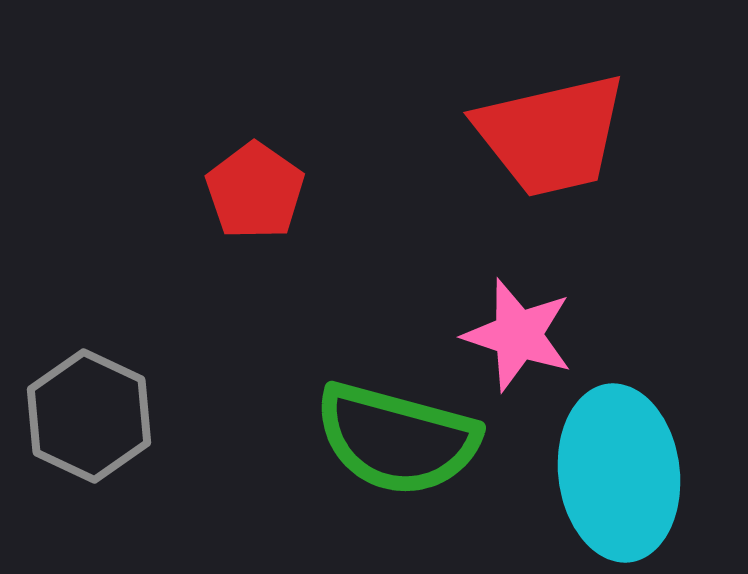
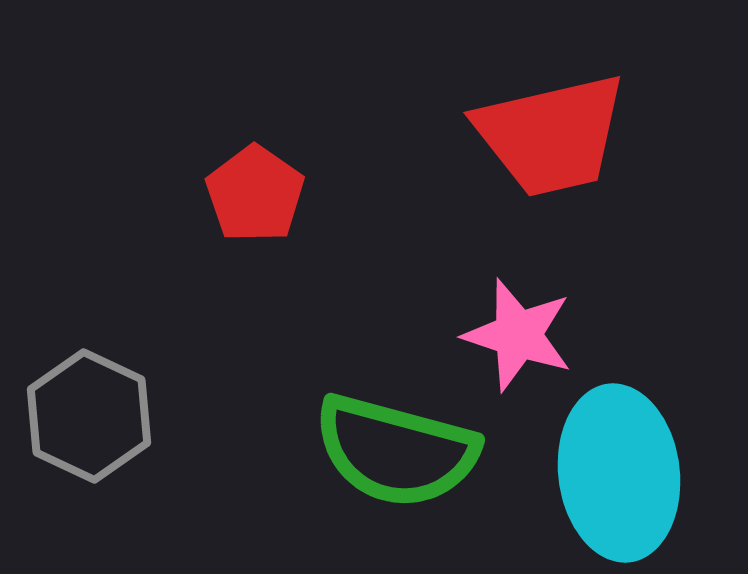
red pentagon: moved 3 px down
green semicircle: moved 1 px left, 12 px down
